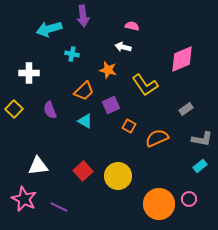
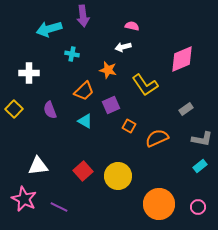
white arrow: rotated 28 degrees counterclockwise
pink circle: moved 9 px right, 8 px down
